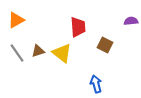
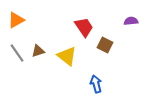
red trapezoid: moved 6 px right; rotated 30 degrees counterclockwise
yellow triangle: moved 5 px right, 3 px down
